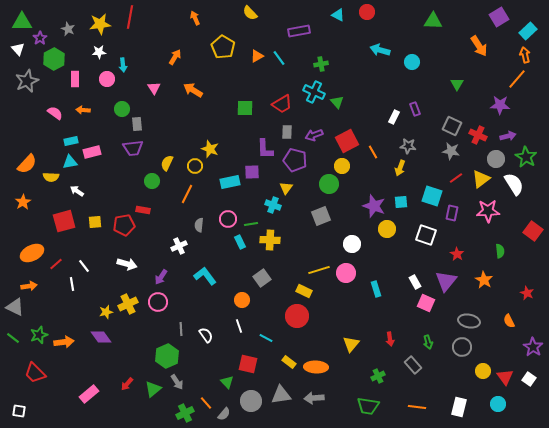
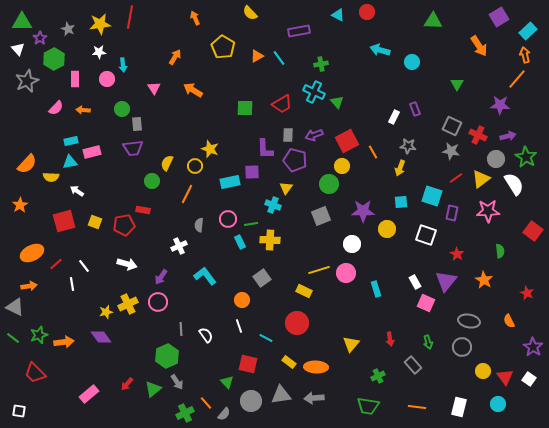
pink semicircle at (55, 113): moved 1 px right, 5 px up; rotated 98 degrees clockwise
gray rectangle at (287, 132): moved 1 px right, 3 px down
orange star at (23, 202): moved 3 px left, 3 px down
purple star at (374, 206): moved 11 px left, 5 px down; rotated 20 degrees counterclockwise
yellow square at (95, 222): rotated 24 degrees clockwise
red circle at (297, 316): moved 7 px down
